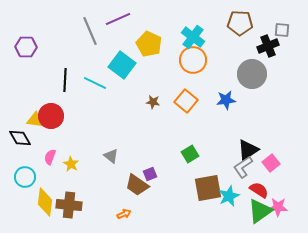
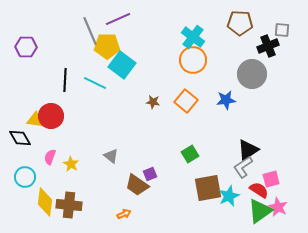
yellow pentagon: moved 42 px left, 2 px down; rotated 25 degrees counterclockwise
pink square: moved 16 px down; rotated 24 degrees clockwise
pink star: rotated 24 degrees clockwise
